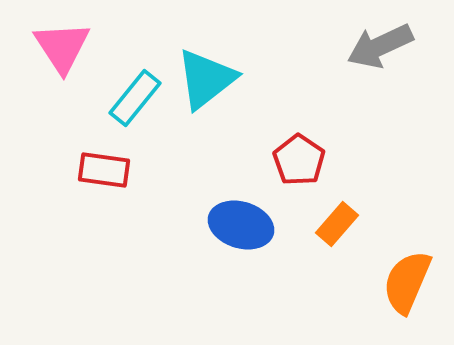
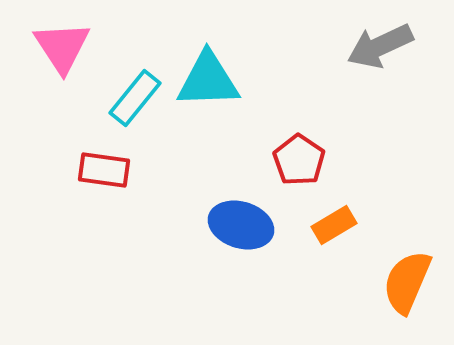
cyan triangle: moved 2 px right, 1 px down; rotated 36 degrees clockwise
orange rectangle: moved 3 px left, 1 px down; rotated 18 degrees clockwise
